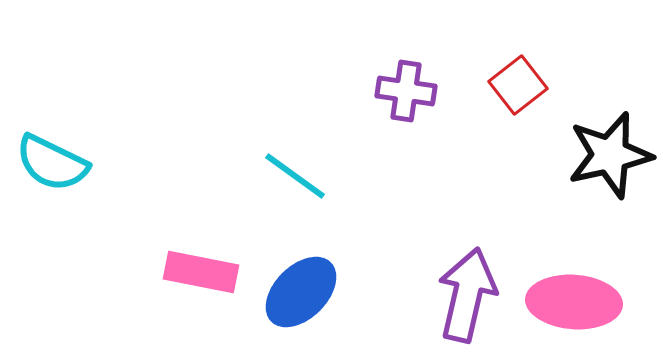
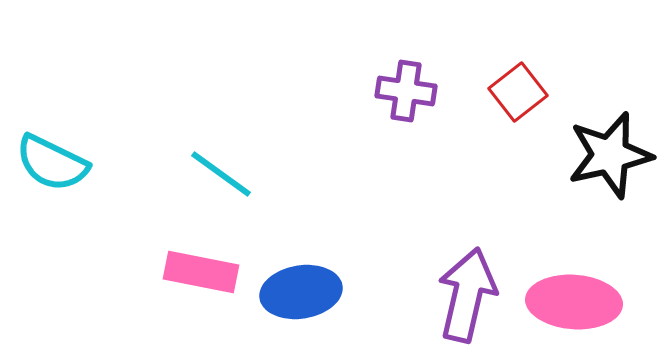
red square: moved 7 px down
cyan line: moved 74 px left, 2 px up
blue ellipse: rotated 36 degrees clockwise
